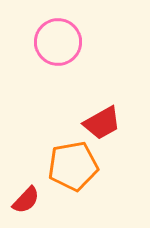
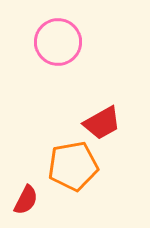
red semicircle: rotated 16 degrees counterclockwise
